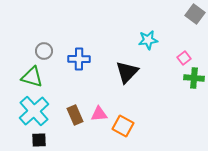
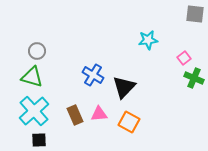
gray square: rotated 30 degrees counterclockwise
gray circle: moved 7 px left
blue cross: moved 14 px right, 16 px down; rotated 30 degrees clockwise
black triangle: moved 3 px left, 15 px down
green cross: rotated 18 degrees clockwise
orange square: moved 6 px right, 4 px up
